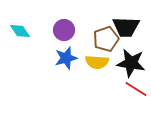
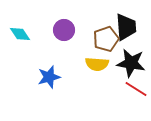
black trapezoid: rotated 96 degrees counterclockwise
cyan diamond: moved 3 px down
blue star: moved 17 px left, 19 px down
yellow semicircle: moved 2 px down
